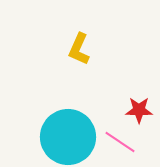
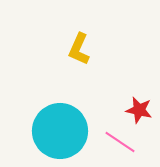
red star: rotated 12 degrees clockwise
cyan circle: moved 8 px left, 6 px up
